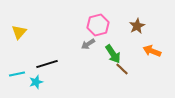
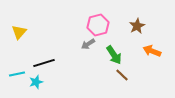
green arrow: moved 1 px right, 1 px down
black line: moved 3 px left, 1 px up
brown line: moved 6 px down
